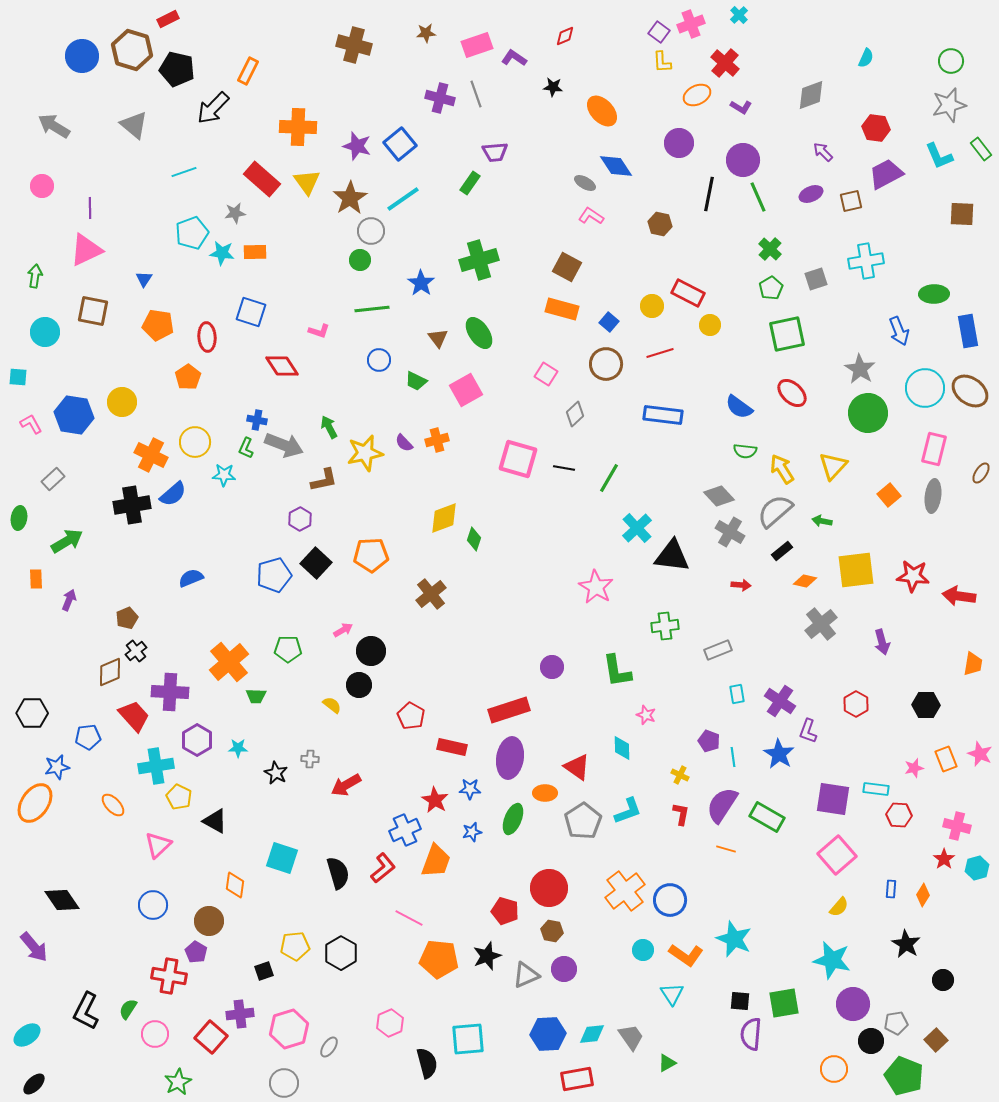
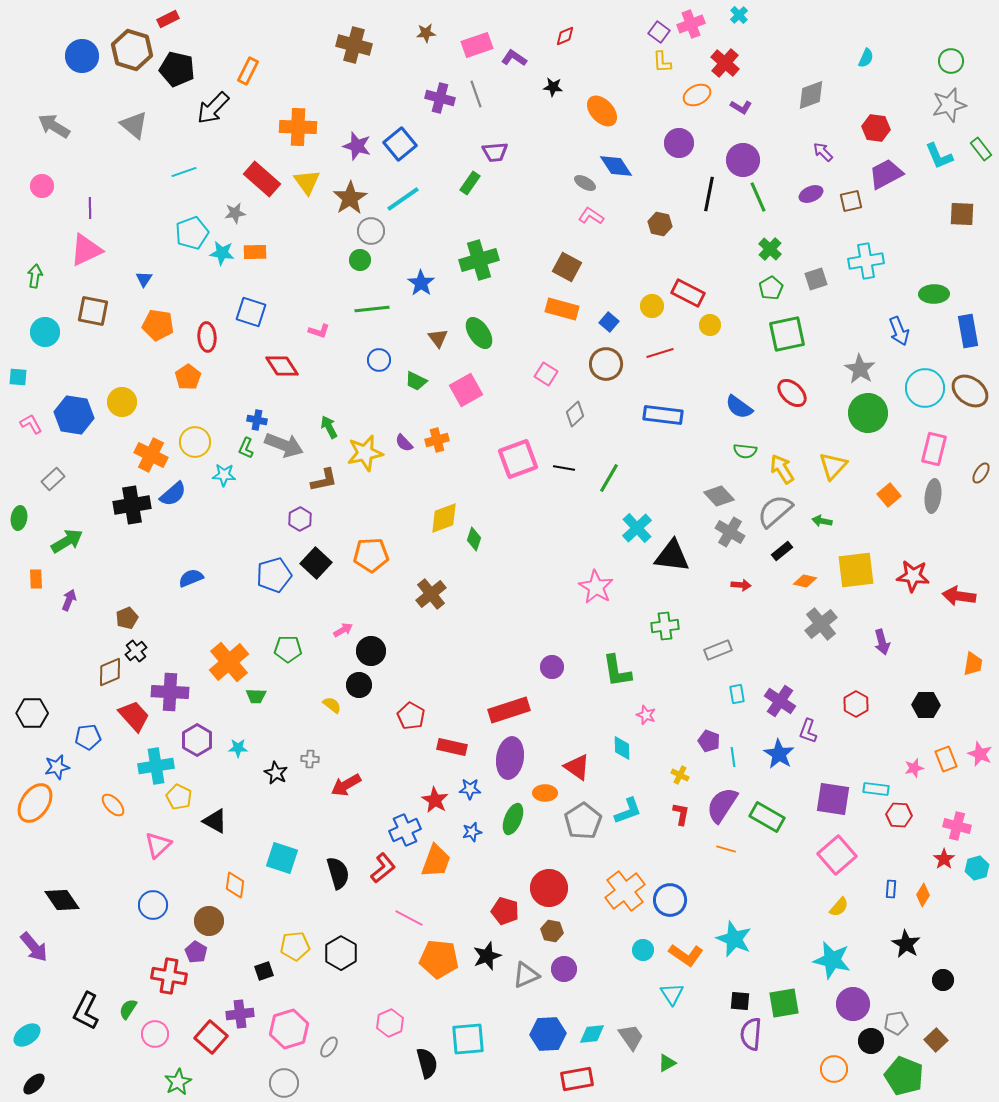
pink square at (518, 459): rotated 36 degrees counterclockwise
